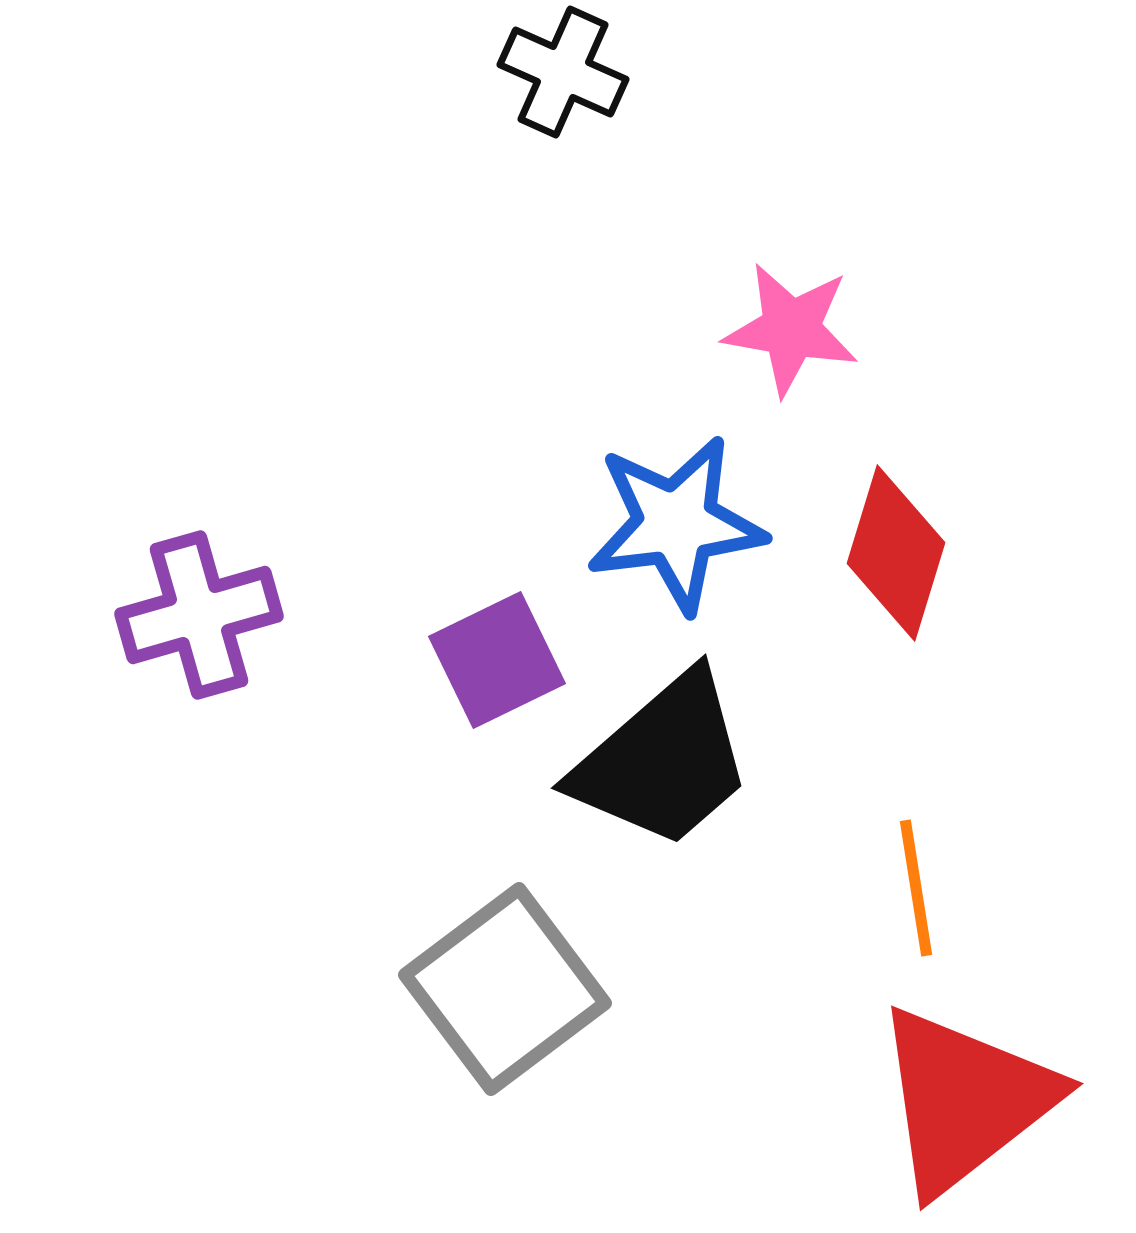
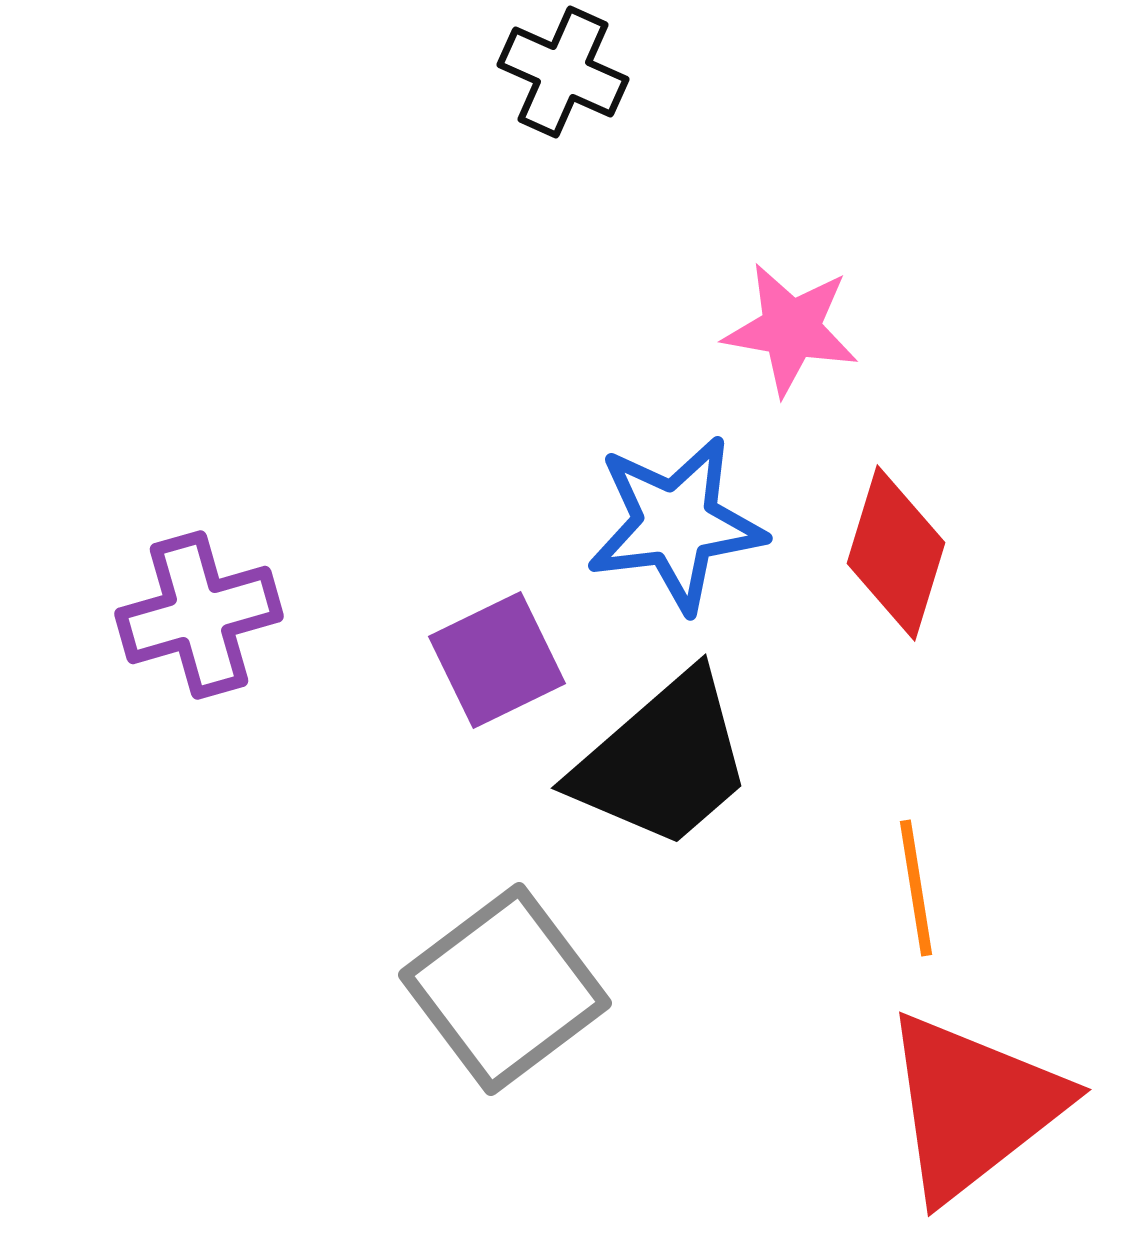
red triangle: moved 8 px right, 6 px down
